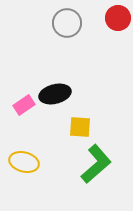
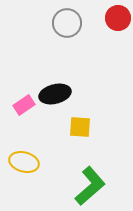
green L-shape: moved 6 px left, 22 px down
